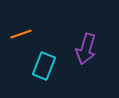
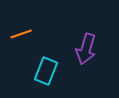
cyan rectangle: moved 2 px right, 5 px down
